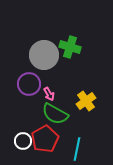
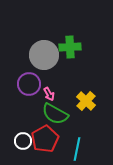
green cross: rotated 20 degrees counterclockwise
yellow cross: rotated 12 degrees counterclockwise
